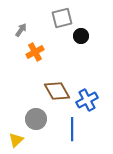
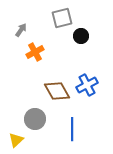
blue cross: moved 15 px up
gray circle: moved 1 px left
